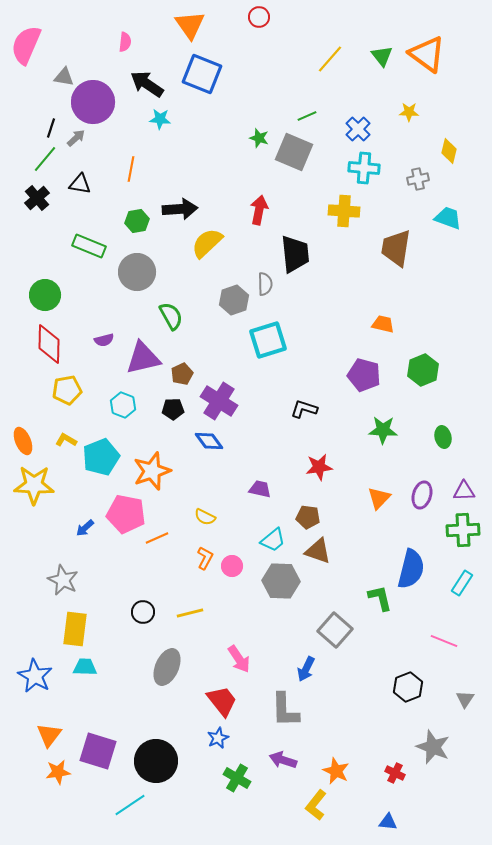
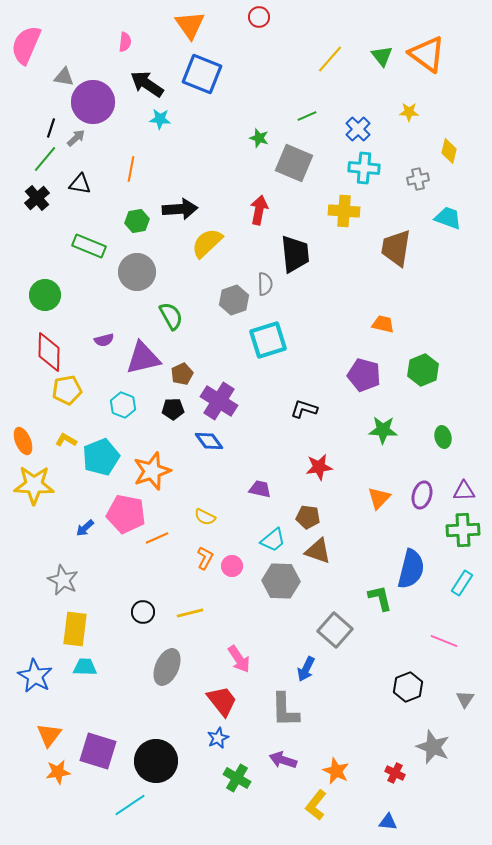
gray square at (294, 152): moved 11 px down
red diamond at (49, 344): moved 8 px down
